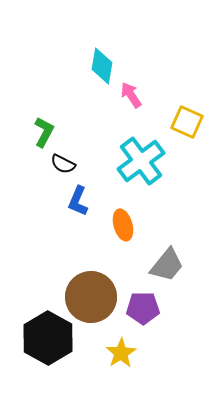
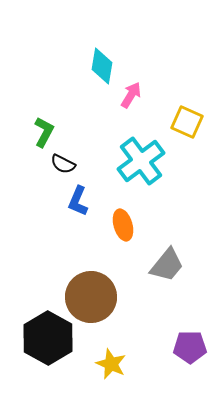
pink arrow: rotated 64 degrees clockwise
purple pentagon: moved 47 px right, 39 px down
yellow star: moved 10 px left, 11 px down; rotated 16 degrees counterclockwise
